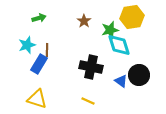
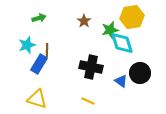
cyan diamond: moved 3 px right, 2 px up
black circle: moved 1 px right, 2 px up
